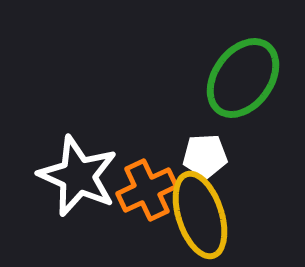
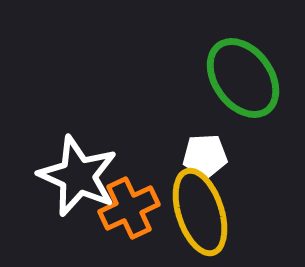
green ellipse: rotated 72 degrees counterclockwise
orange cross: moved 18 px left, 18 px down
yellow ellipse: moved 3 px up
